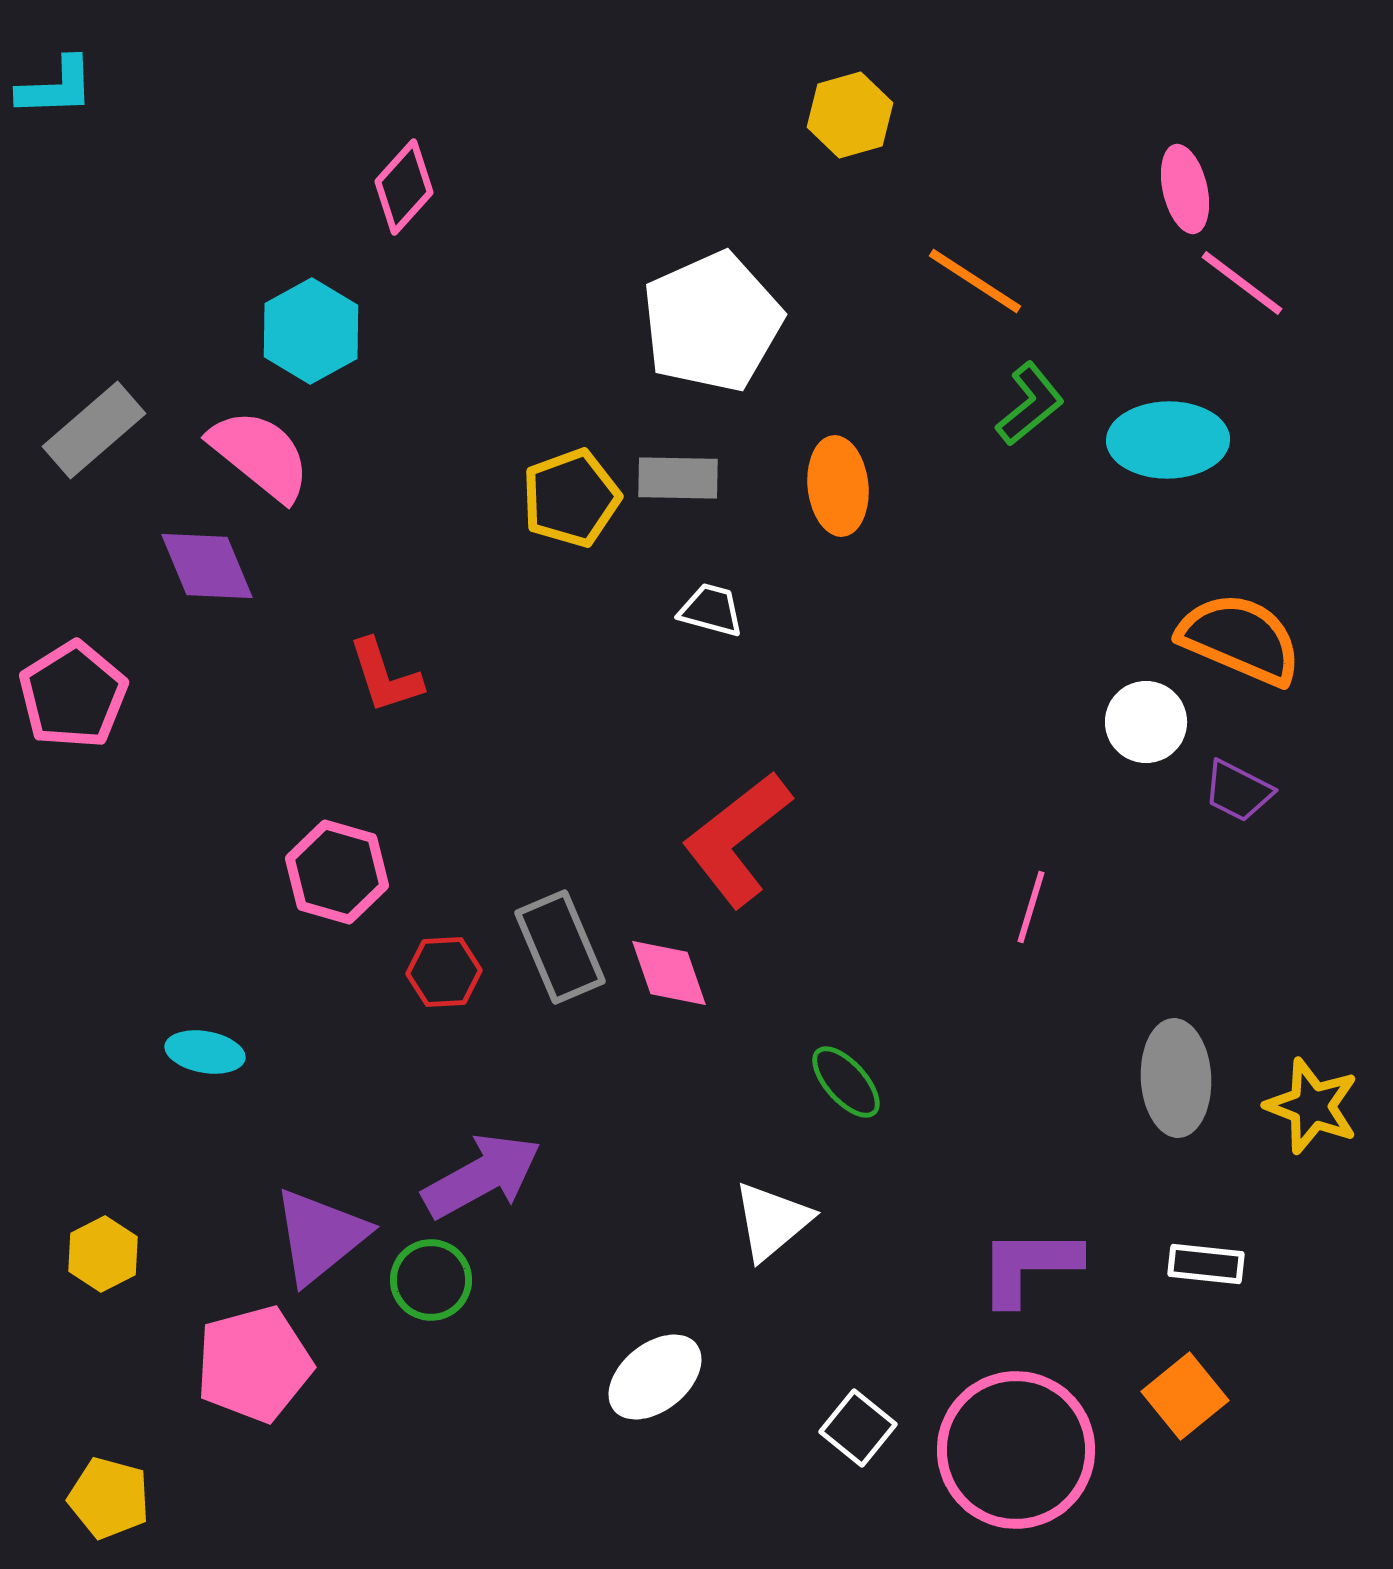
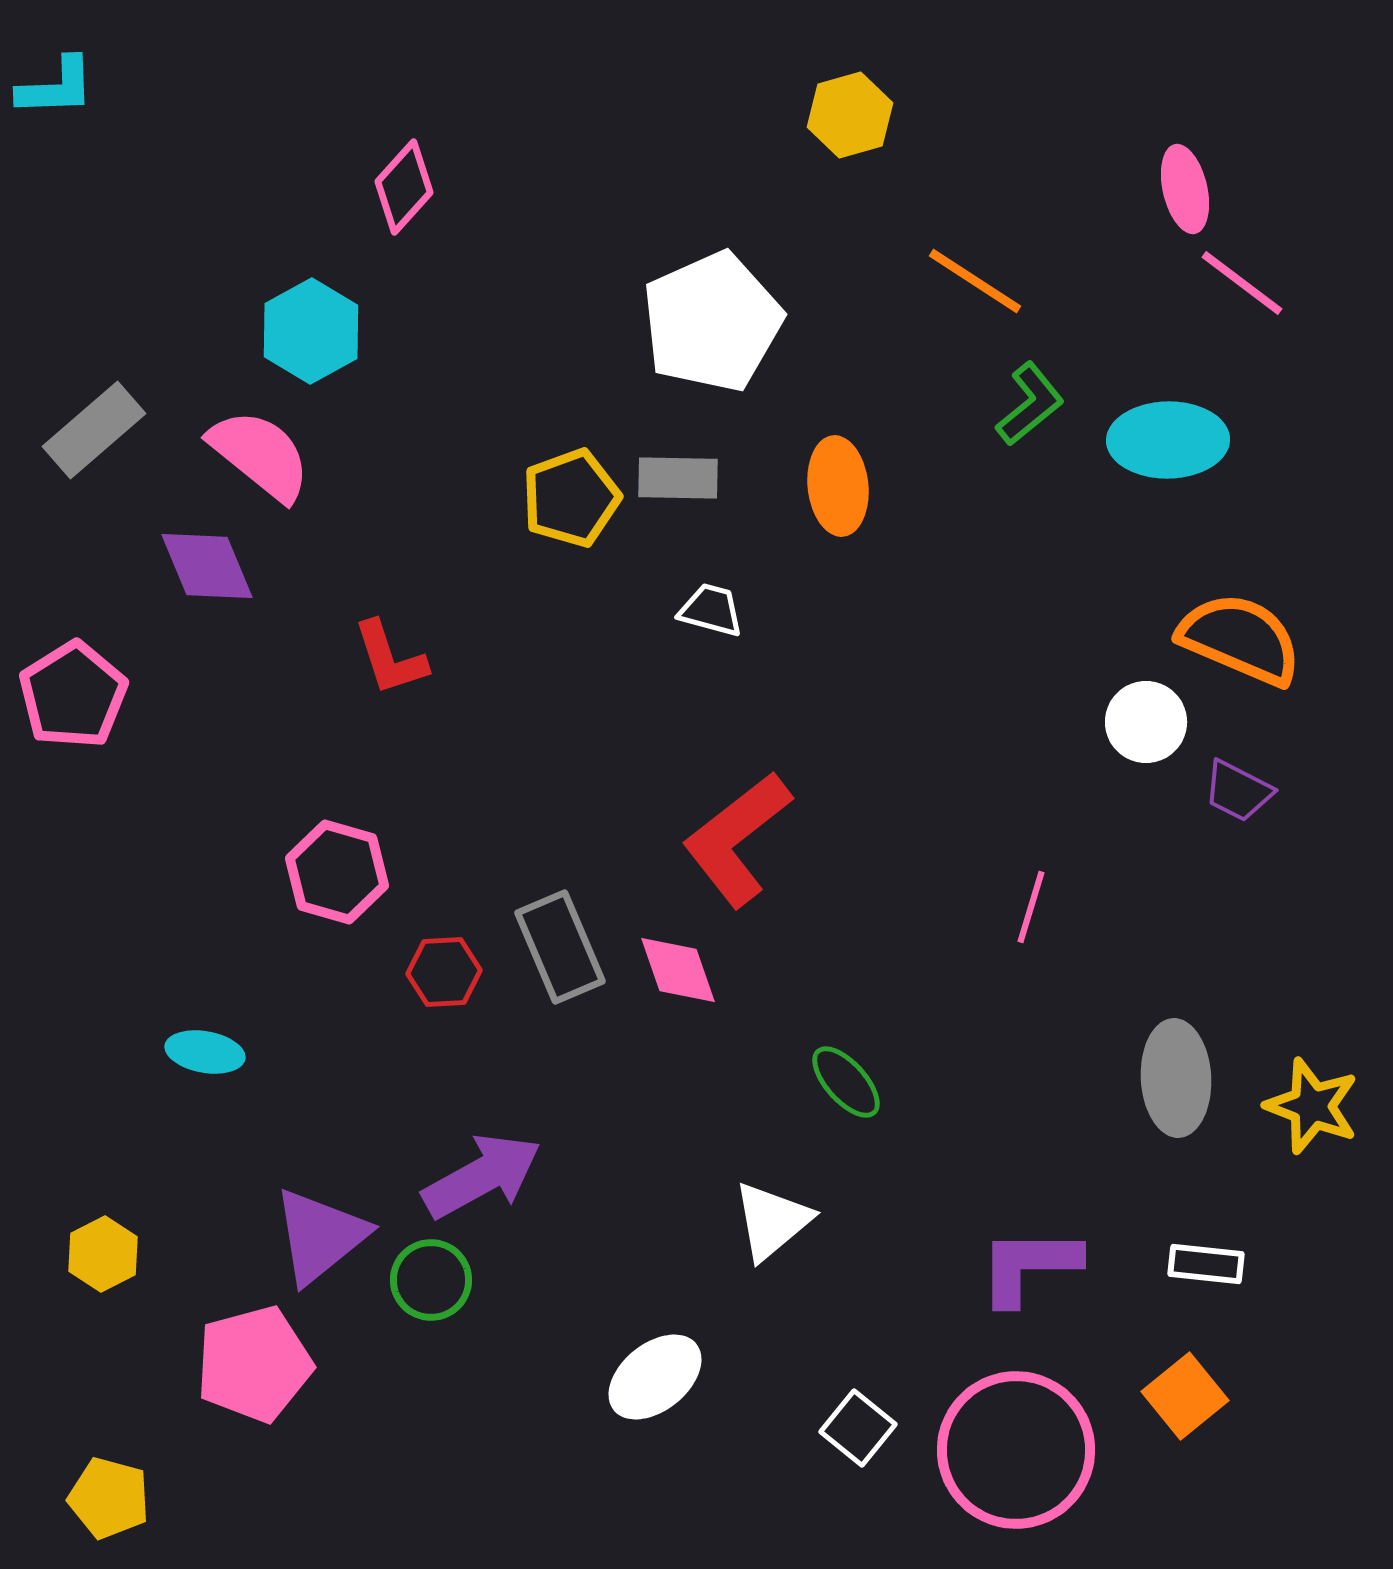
red L-shape at (385, 676): moved 5 px right, 18 px up
pink diamond at (669, 973): moved 9 px right, 3 px up
